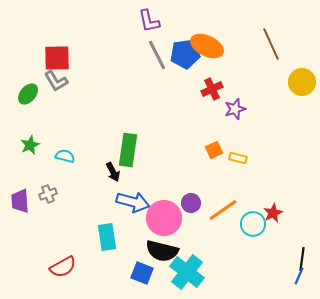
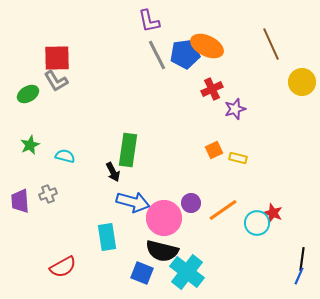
green ellipse: rotated 20 degrees clockwise
red star: rotated 24 degrees counterclockwise
cyan circle: moved 4 px right, 1 px up
